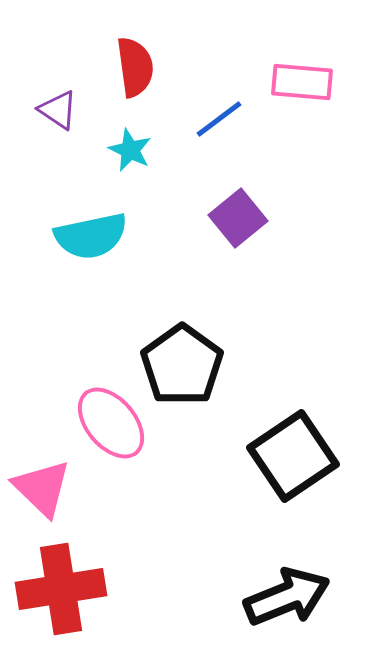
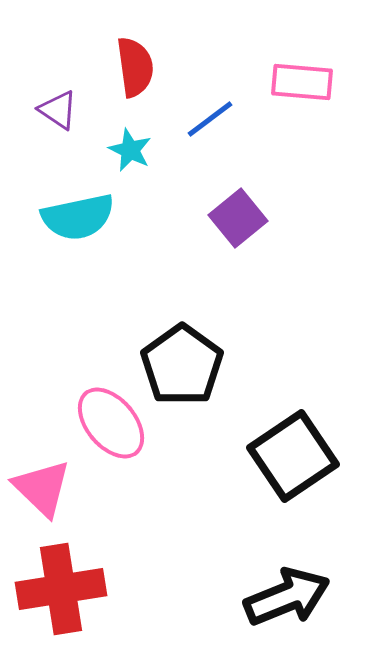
blue line: moved 9 px left
cyan semicircle: moved 13 px left, 19 px up
